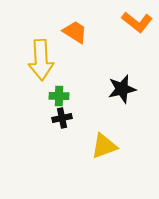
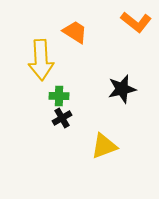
orange L-shape: moved 1 px left
black cross: rotated 18 degrees counterclockwise
